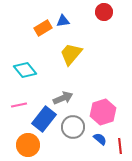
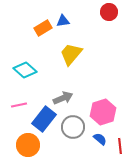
red circle: moved 5 px right
cyan diamond: rotated 10 degrees counterclockwise
